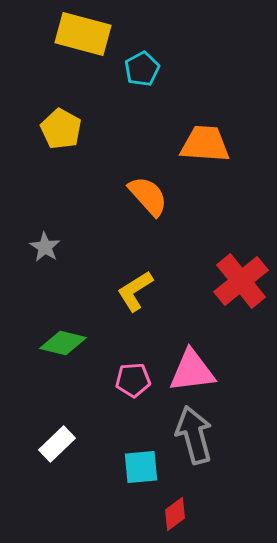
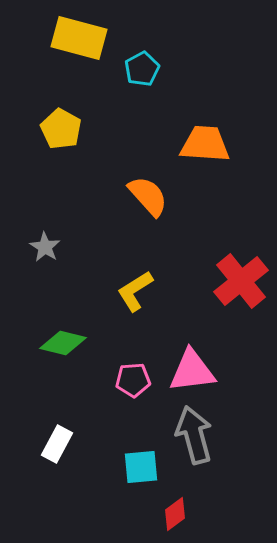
yellow rectangle: moved 4 px left, 4 px down
white rectangle: rotated 18 degrees counterclockwise
